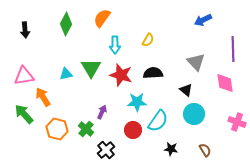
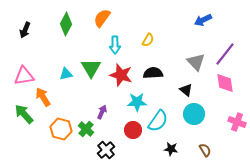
black arrow: rotated 28 degrees clockwise
purple line: moved 8 px left, 5 px down; rotated 40 degrees clockwise
orange hexagon: moved 4 px right
